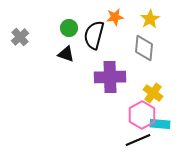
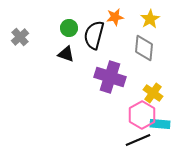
purple cross: rotated 20 degrees clockwise
